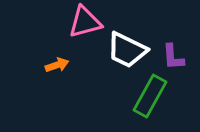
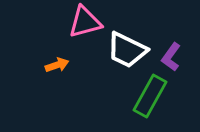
purple L-shape: moved 2 px left; rotated 40 degrees clockwise
